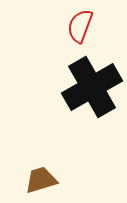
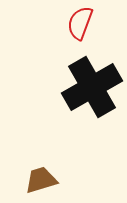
red semicircle: moved 3 px up
